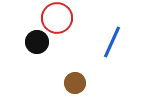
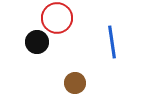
blue line: rotated 32 degrees counterclockwise
